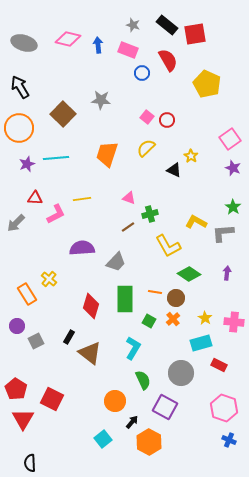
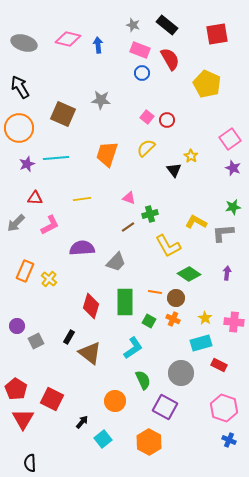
red square at (195, 34): moved 22 px right
pink rectangle at (128, 50): moved 12 px right
red semicircle at (168, 60): moved 2 px right, 1 px up
brown square at (63, 114): rotated 20 degrees counterclockwise
black triangle at (174, 170): rotated 28 degrees clockwise
green star at (233, 207): rotated 28 degrees clockwise
pink L-shape at (56, 214): moved 6 px left, 11 px down
orange rectangle at (27, 294): moved 2 px left, 23 px up; rotated 55 degrees clockwise
green rectangle at (125, 299): moved 3 px down
orange cross at (173, 319): rotated 24 degrees counterclockwise
cyan L-shape at (133, 348): rotated 25 degrees clockwise
black arrow at (132, 422): moved 50 px left
